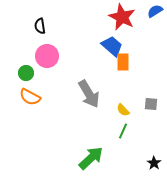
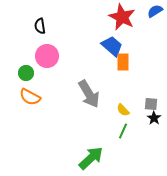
black star: moved 45 px up
